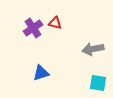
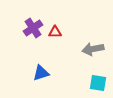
red triangle: moved 9 px down; rotated 16 degrees counterclockwise
